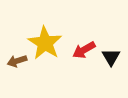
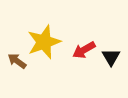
yellow star: moved 1 px left, 1 px up; rotated 20 degrees clockwise
brown arrow: rotated 54 degrees clockwise
